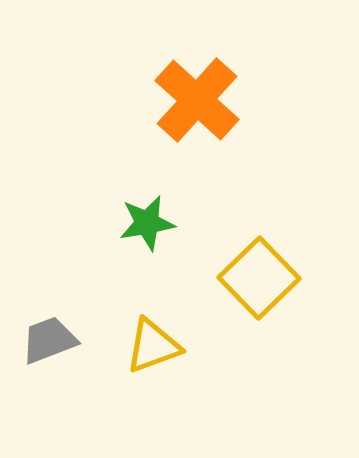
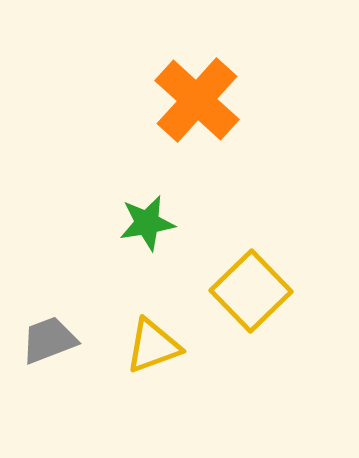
yellow square: moved 8 px left, 13 px down
